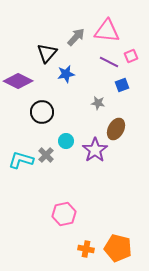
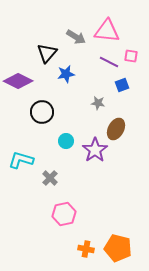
gray arrow: rotated 78 degrees clockwise
pink square: rotated 32 degrees clockwise
gray cross: moved 4 px right, 23 px down
